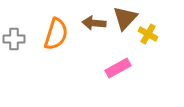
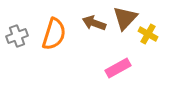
brown arrow: rotated 15 degrees clockwise
orange semicircle: moved 2 px left
gray cross: moved 3 px right, 3 px up; rotated 20 degrees counterclockwise
